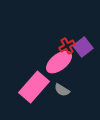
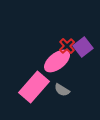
red cross: rotated 14 degrees counterclockwise
pink ellipse: moved 2 px left, 1 px up
